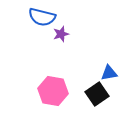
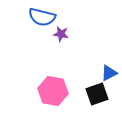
purple star: rotated 28 degrees clockwise
blue triangle: rotated 18 degrees counterclockwise
black square: rotated 15 degrees clockwise
